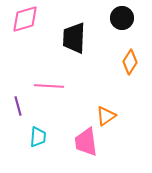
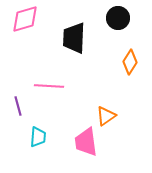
black circle: moved 4 px left
